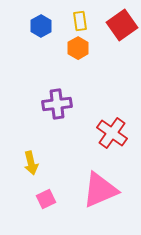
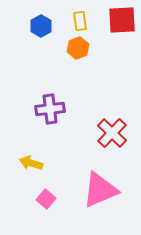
red square: moved 5 px up; rotated 32 degrees clockwise
orange hexagon: rotated 10 degrees clockwise
purple cross: moved 7 px left, 5 px down
red cross: rotated 8 degrees clockwise
yellow arrow: rotated 120 degrees clockwise
pink square: rotated 24 degrees counterclockwise
